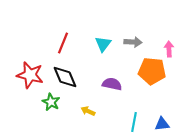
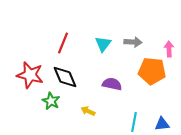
green star: moved 1 px up
